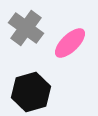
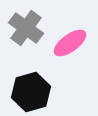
pink ellipse: rotated 8 degrees clockwise
